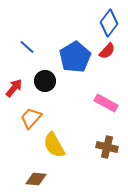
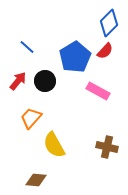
blue diamond: rotated 8 degrees clockwise
red semicircle: moved 2 px left
red arrow: moved 4 px right, 7 px up
pink rectangle: moved 8 px left, 12 px up
brown diamond: moved 1 px down
